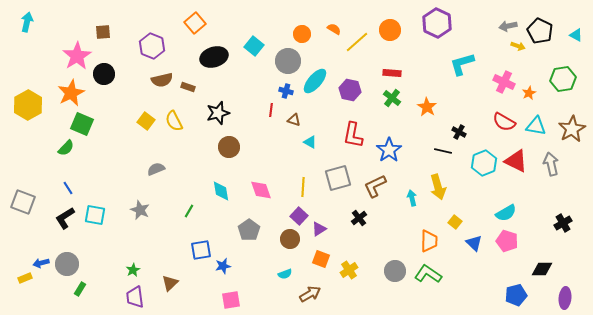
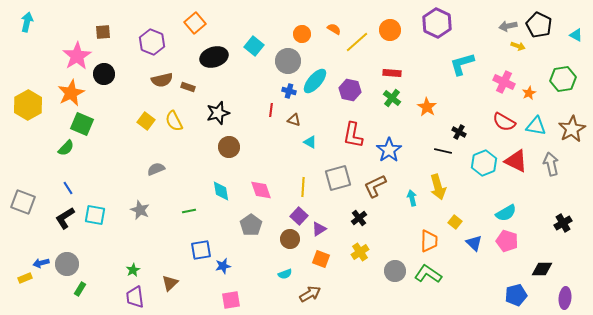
black pentagon at (540, 31): moved 1 px left, 6 px up
purple hexagon at (152, 46): moved 4 px up
blue cross at (286, 91): moved 3 px right
green line at (189, 211): rotated 48 degrees clockwise
gray pentagon at (249, 230): moved 2 px right, 5 px up
yellow cross at (349, 270): moved 11 px right, 18 px up
